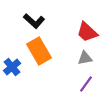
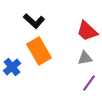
red trapezoid: moved 1 px up
purple line: moved 3 px right, 1 px up
